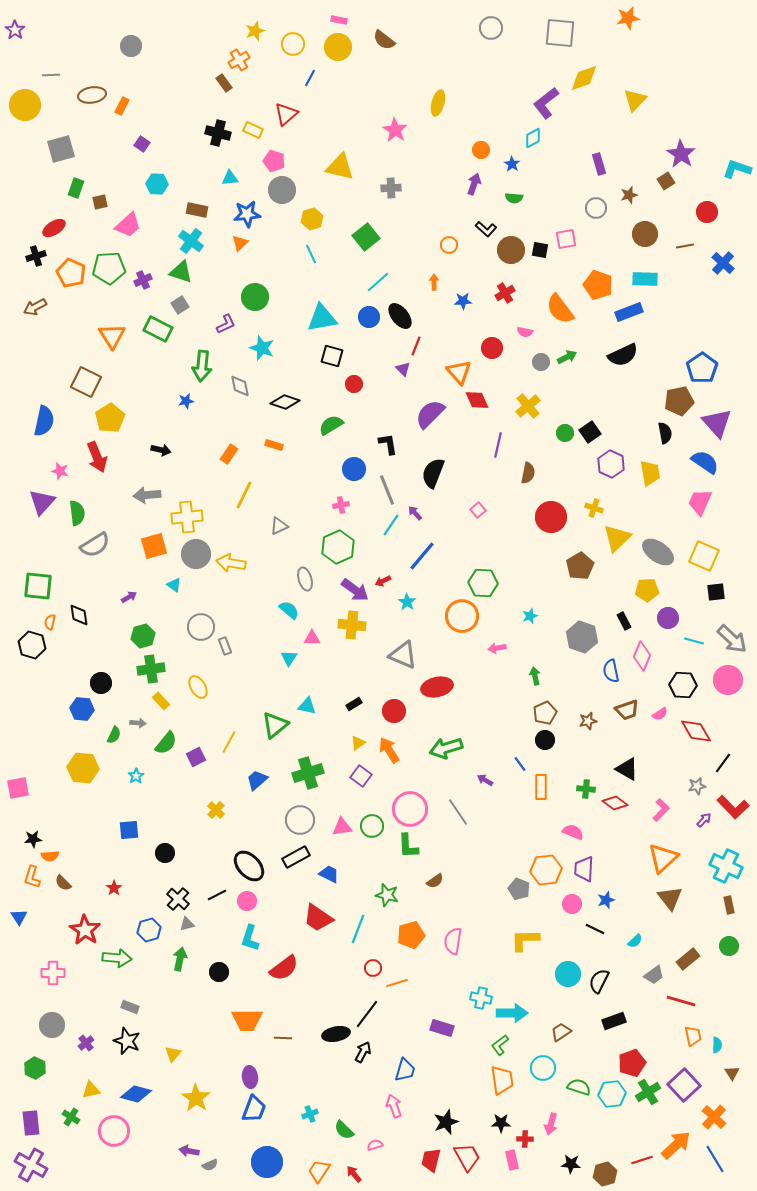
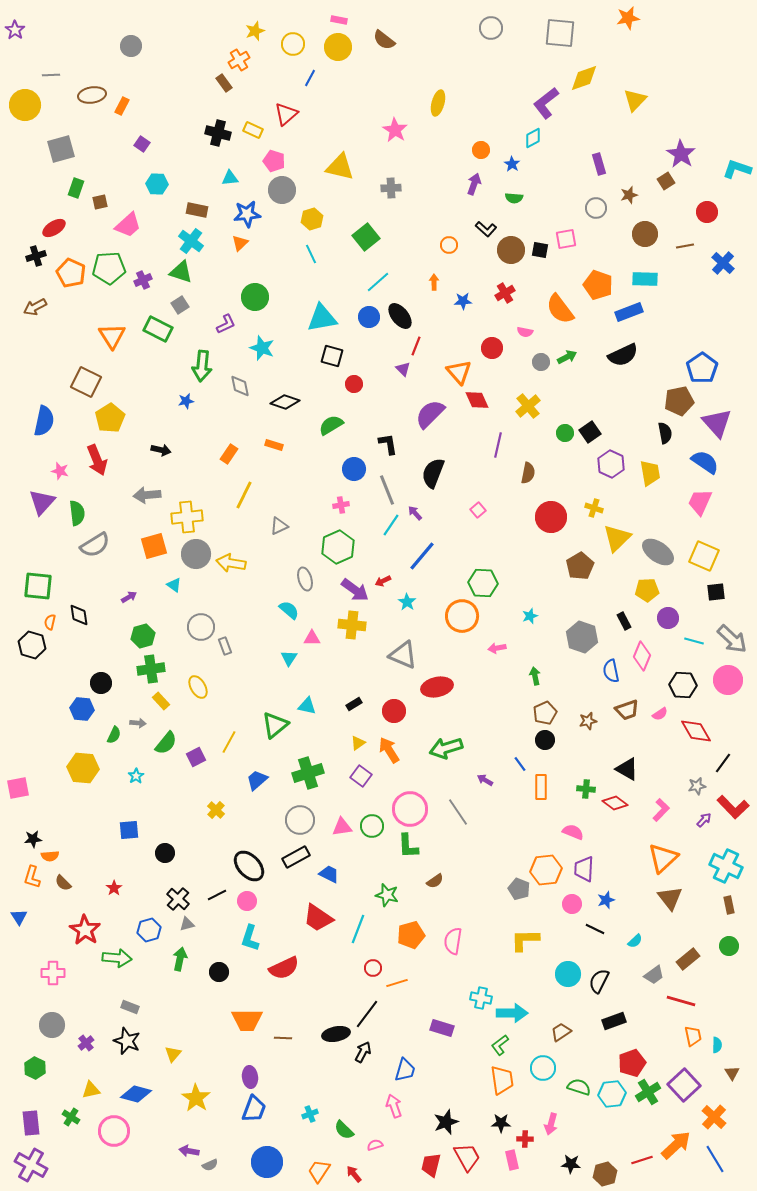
red arrow at (97, 457): moved 3 px down
red semicircle at (284, 968): rotated 12 degrees clockwise
red trapezoid at (431, 1160): moved 5 px down
